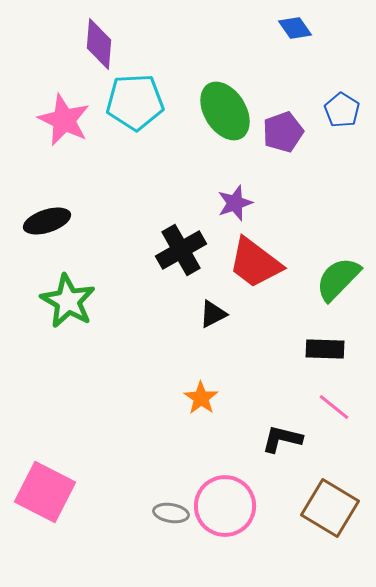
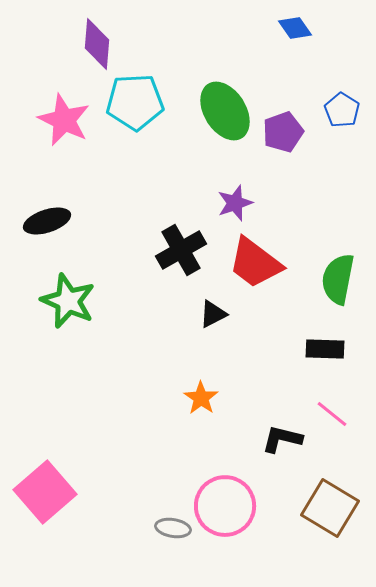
purple diamond: moved 2 px left
green semicircle: rotated 33 degrees counterclockwise
green star: rotated 6 degrees counterclockwise
pink line: moved 2 px left, 7 px down
pink square: rotated 22 degrees clockwise
gray ellipse: moved 2 px right, 15 px down
